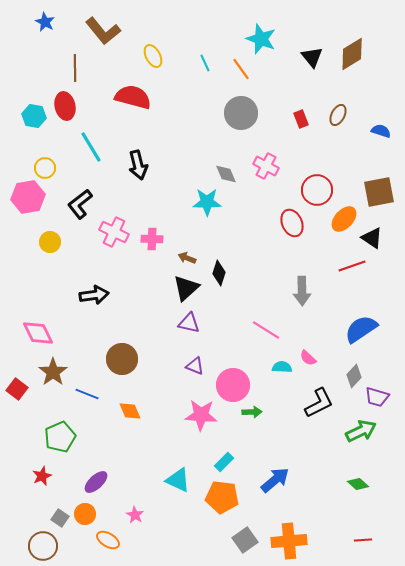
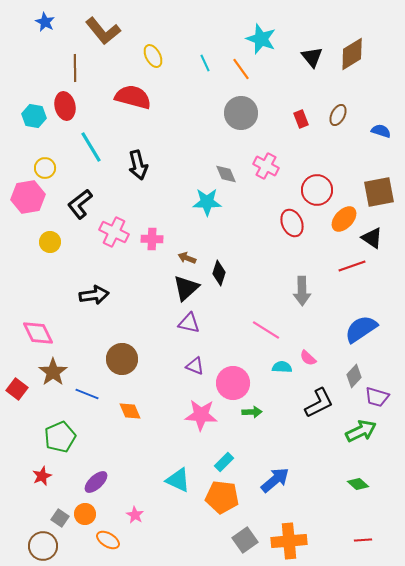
pink circle at (233, 385): moved 2 px up
